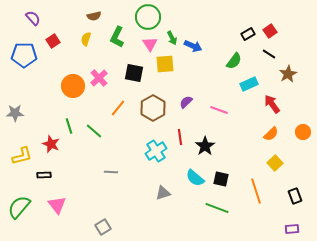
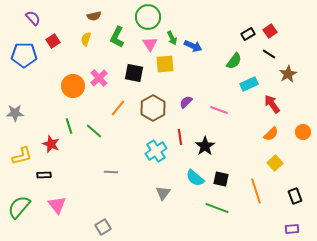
gray triangle at (163, 193): rotated 35 degrees counterclockwise
